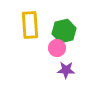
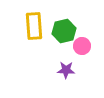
yellow rectangle: moved 4 px right, 1 px down
pink circle: moved 25 px right, 2 px up
